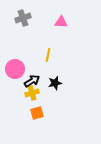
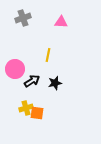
yellow cross: moved 6 px left, 15 px down
orange square: rotated 24 degrees clockwise
